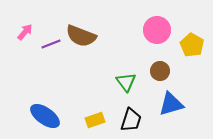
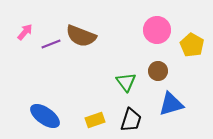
brown circle: moved 2 px left
